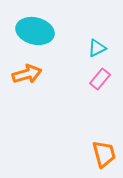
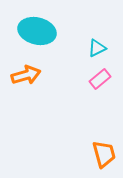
cyan ellipse: moved 2 px right
orange arrow: moved 1 px left, 1 px down
pink rectangle: rotated 10 degrees clockwise
